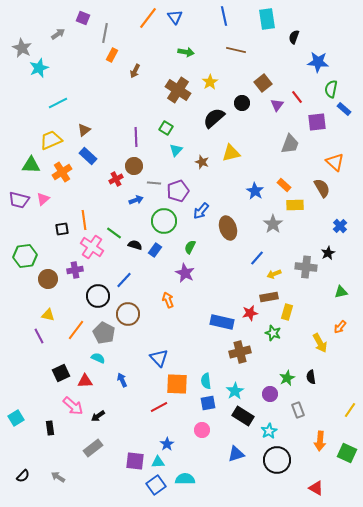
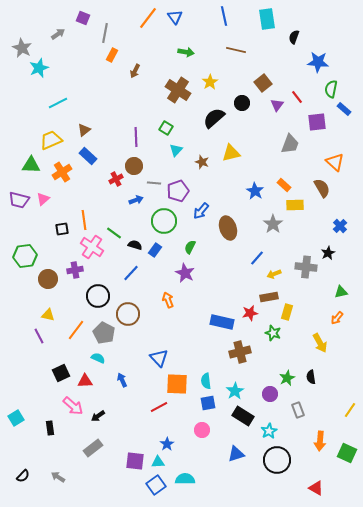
blue line at (124, 280): moved 7 px right, 7 px up
orange arrow at (340, 327): moved 3 px left, 9 px up
